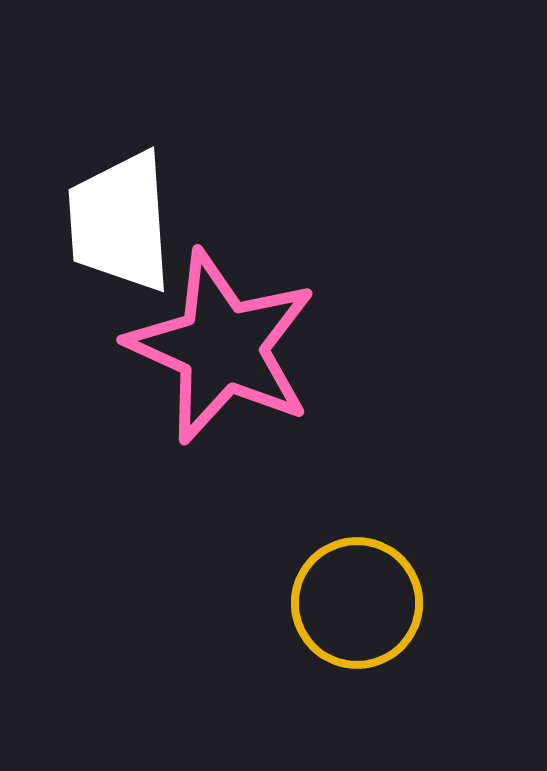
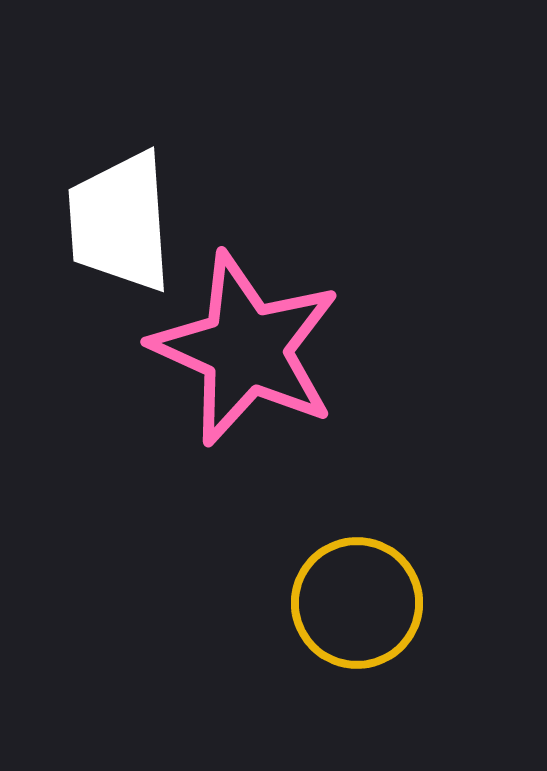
pink star: moved 24 px right, 2 px down
